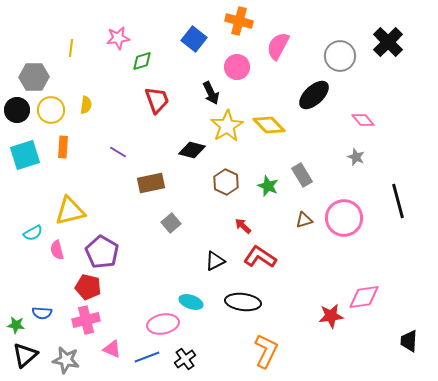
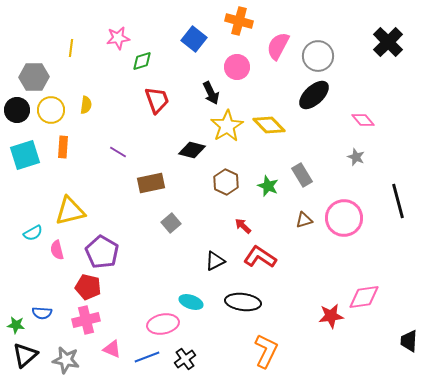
gray circle at (340, 56): moved 22 px left
